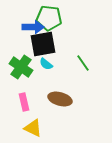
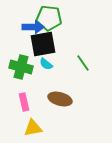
green cross: rotated 20 degrees counterclockwise
yellow triangle: rotated 36 degrees counterclockwise
